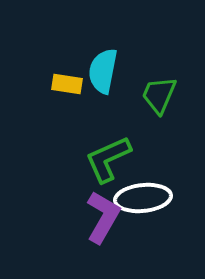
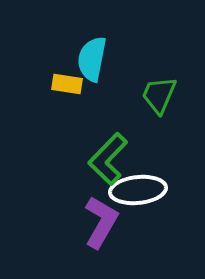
cyan semicircle: moved 11 px left, 12 px up
green L-shape: rotated 22 degrees counterclockwise
white ellipse: moved 5 px left, 8 px up
purple L-shape: moved 2 px left, 5 px down
